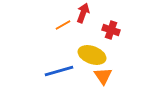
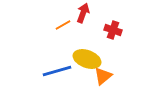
red cross: moved 2 px right
yellow ellipse: moved 5 px left, 4 px down
blue line: moved 2 px left
orange triangle: rotated 24 degrees clockwise
